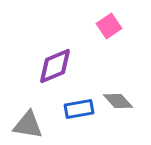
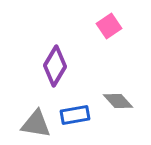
purple diamond: rotated 36 degrees counterclockwise
blue rectangle: moved 4 px left, 6 px down
gray triangle: moved 8 px right, 1 px up
